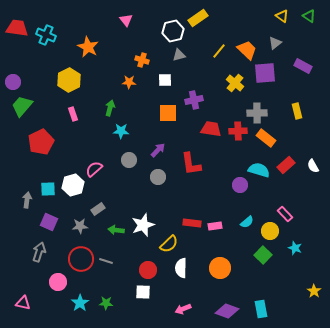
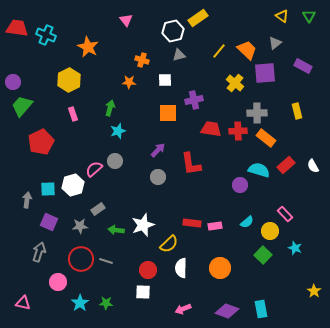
green triangle at (309, 16): rotated 24 degrees clockwise
cyan star at (121, 131): moved 3 px left; rotated 21 degrees counterclockwise
gray circle at (129, 160): moved 14 px left, 1 px down
